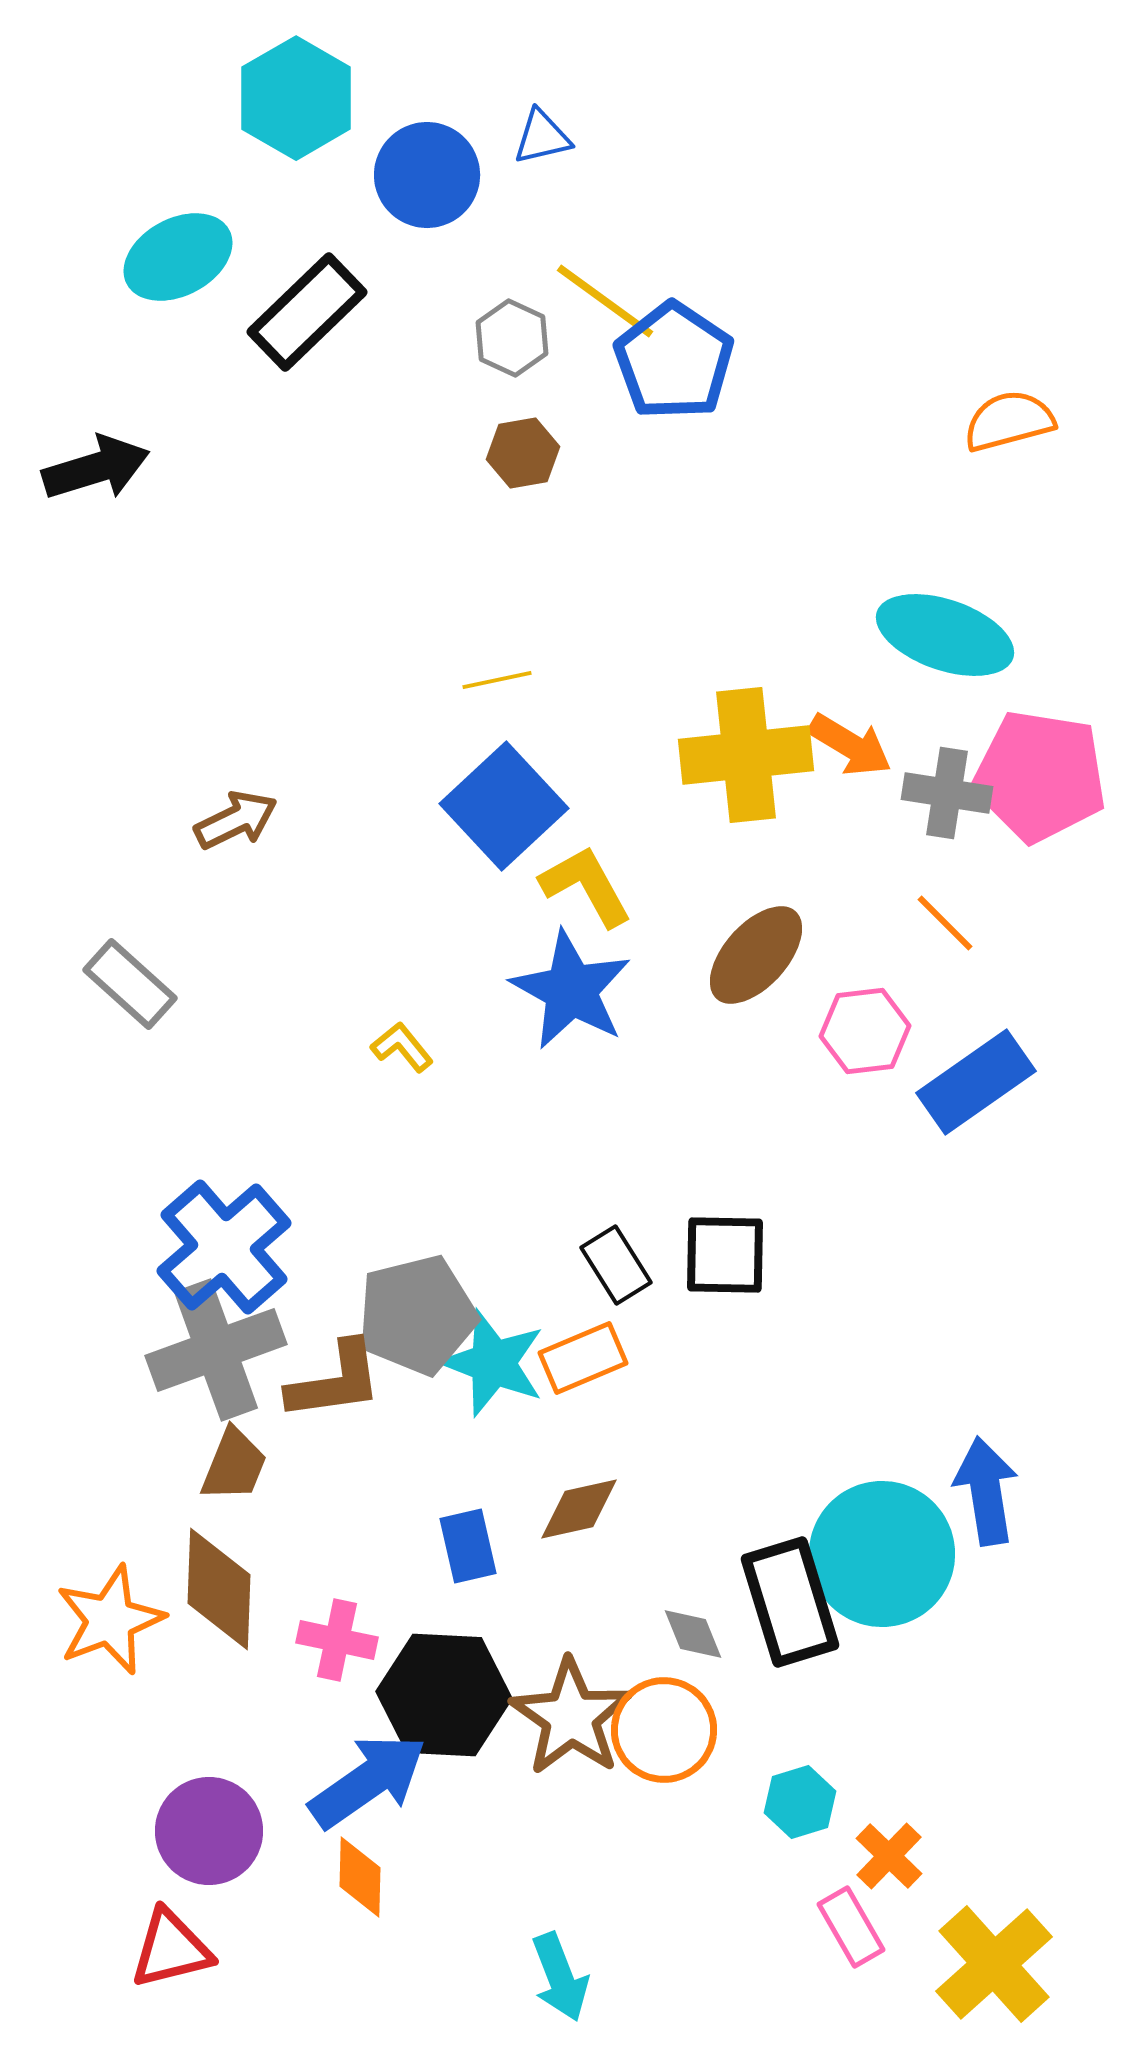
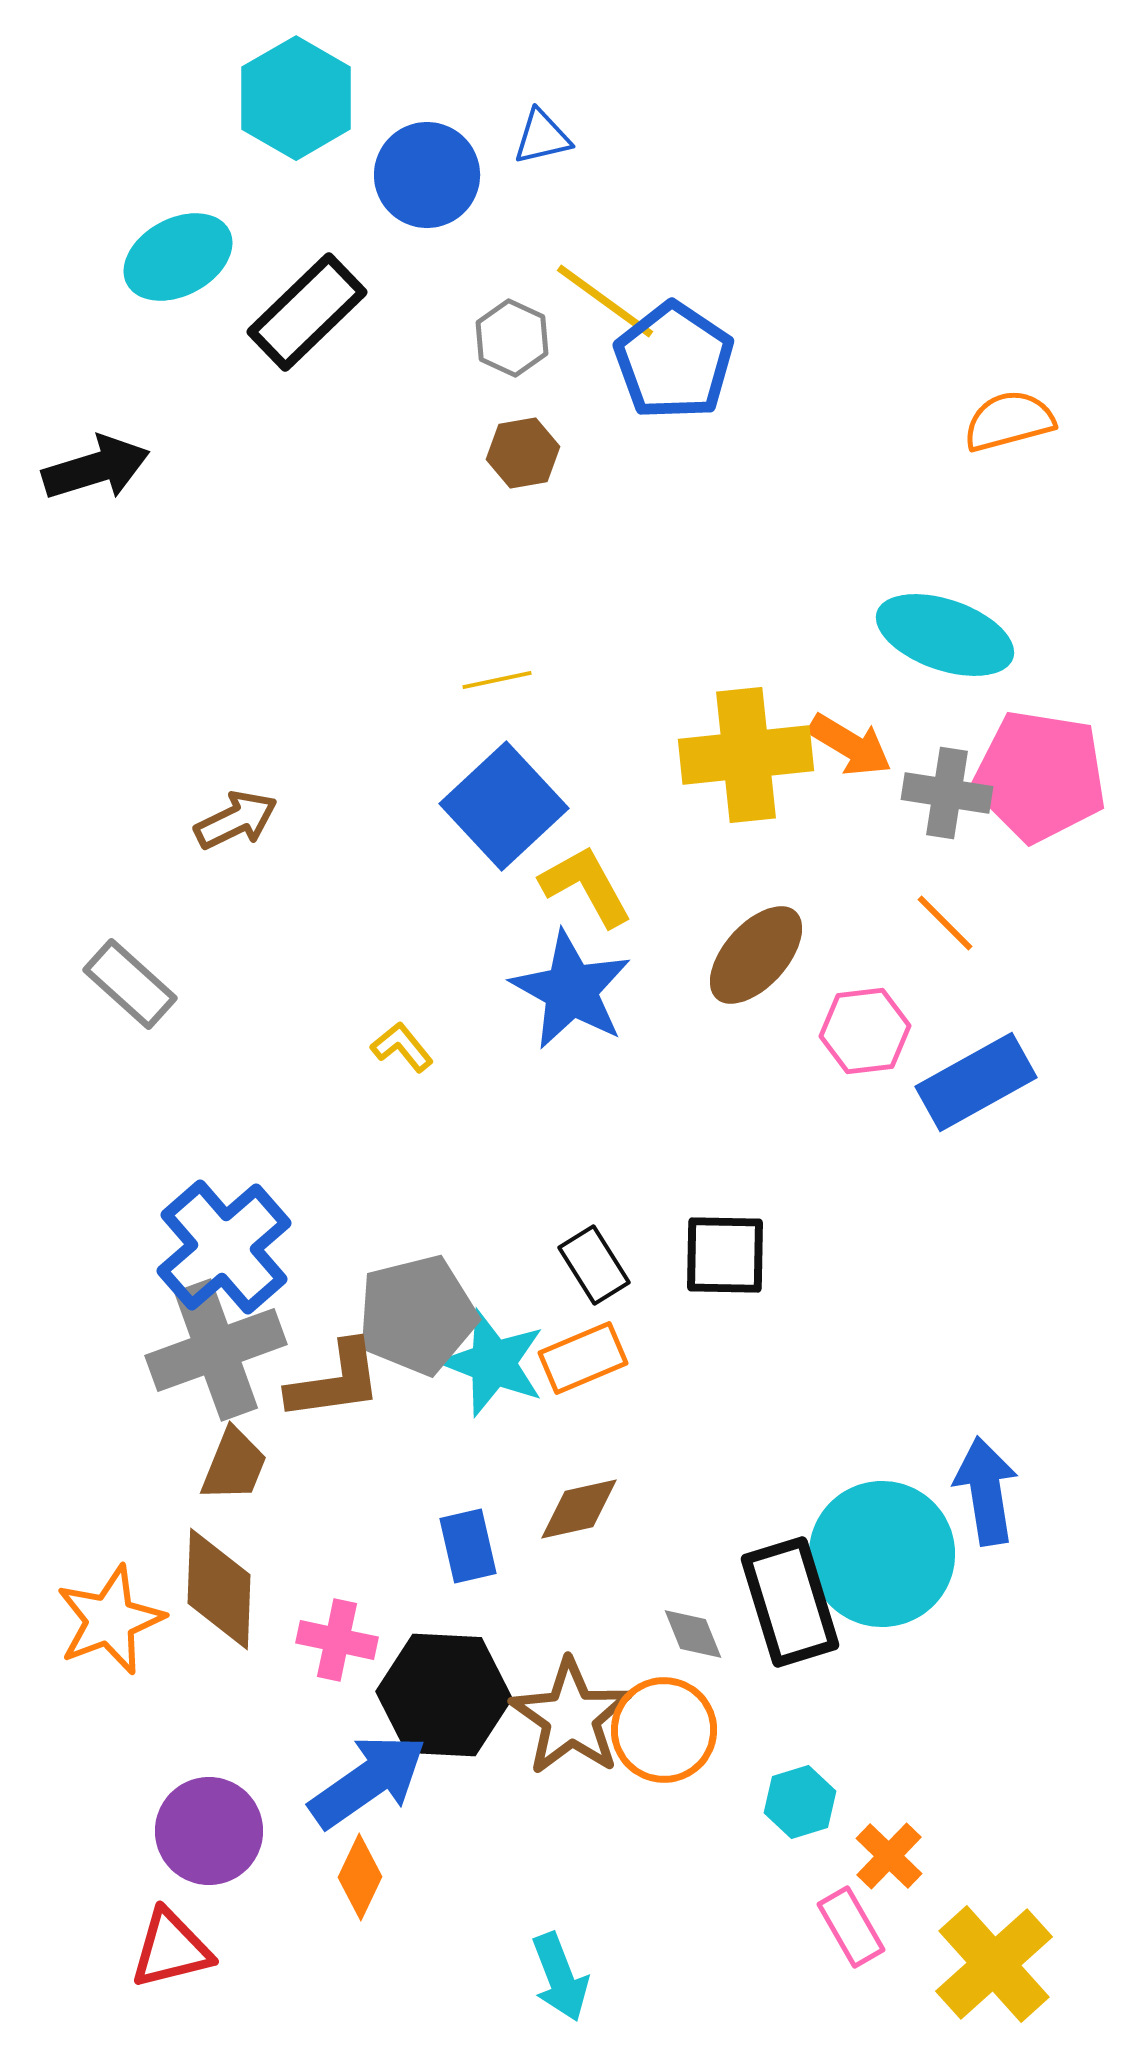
blue rectangle at (976, 1082): rotated 6 degrees clockwise
black rectangle at (616, 1265): moved 22 px left
orange diamond at (360, 1877): rotated 24 degrees clockwise
